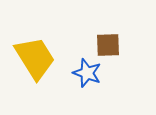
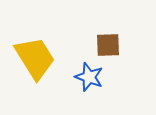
blue star: moved 2 px right, 4 px down
